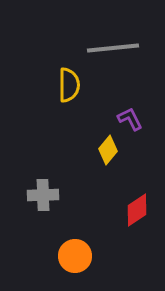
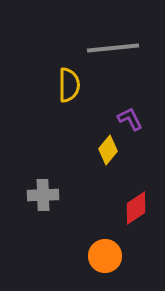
red diamond: moved 1 px left, 2 px up
orange circle: moved 30 px right
